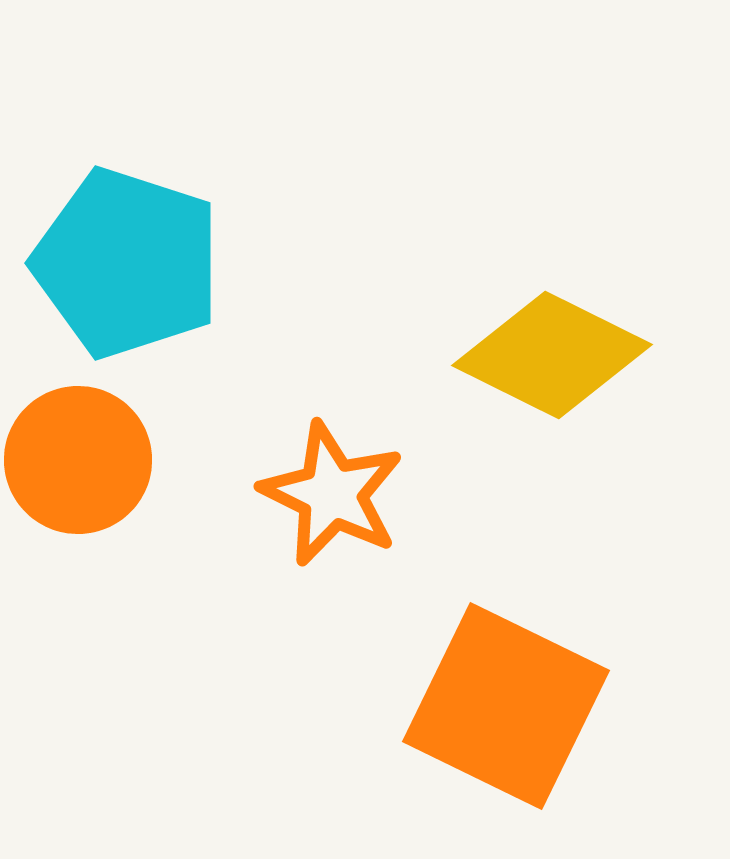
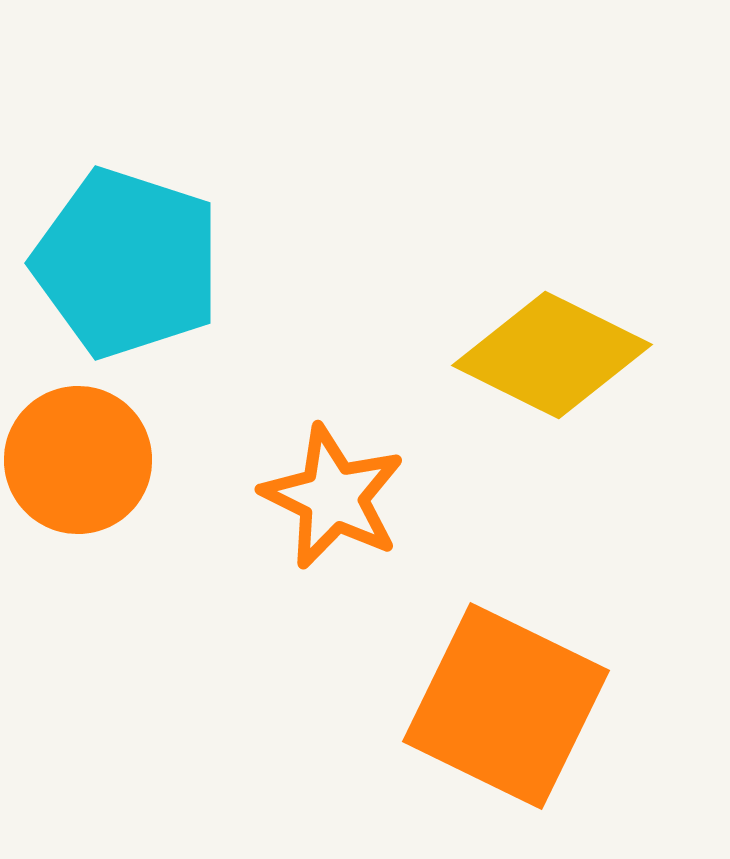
orange star: moved 1 px right, 3 px down
